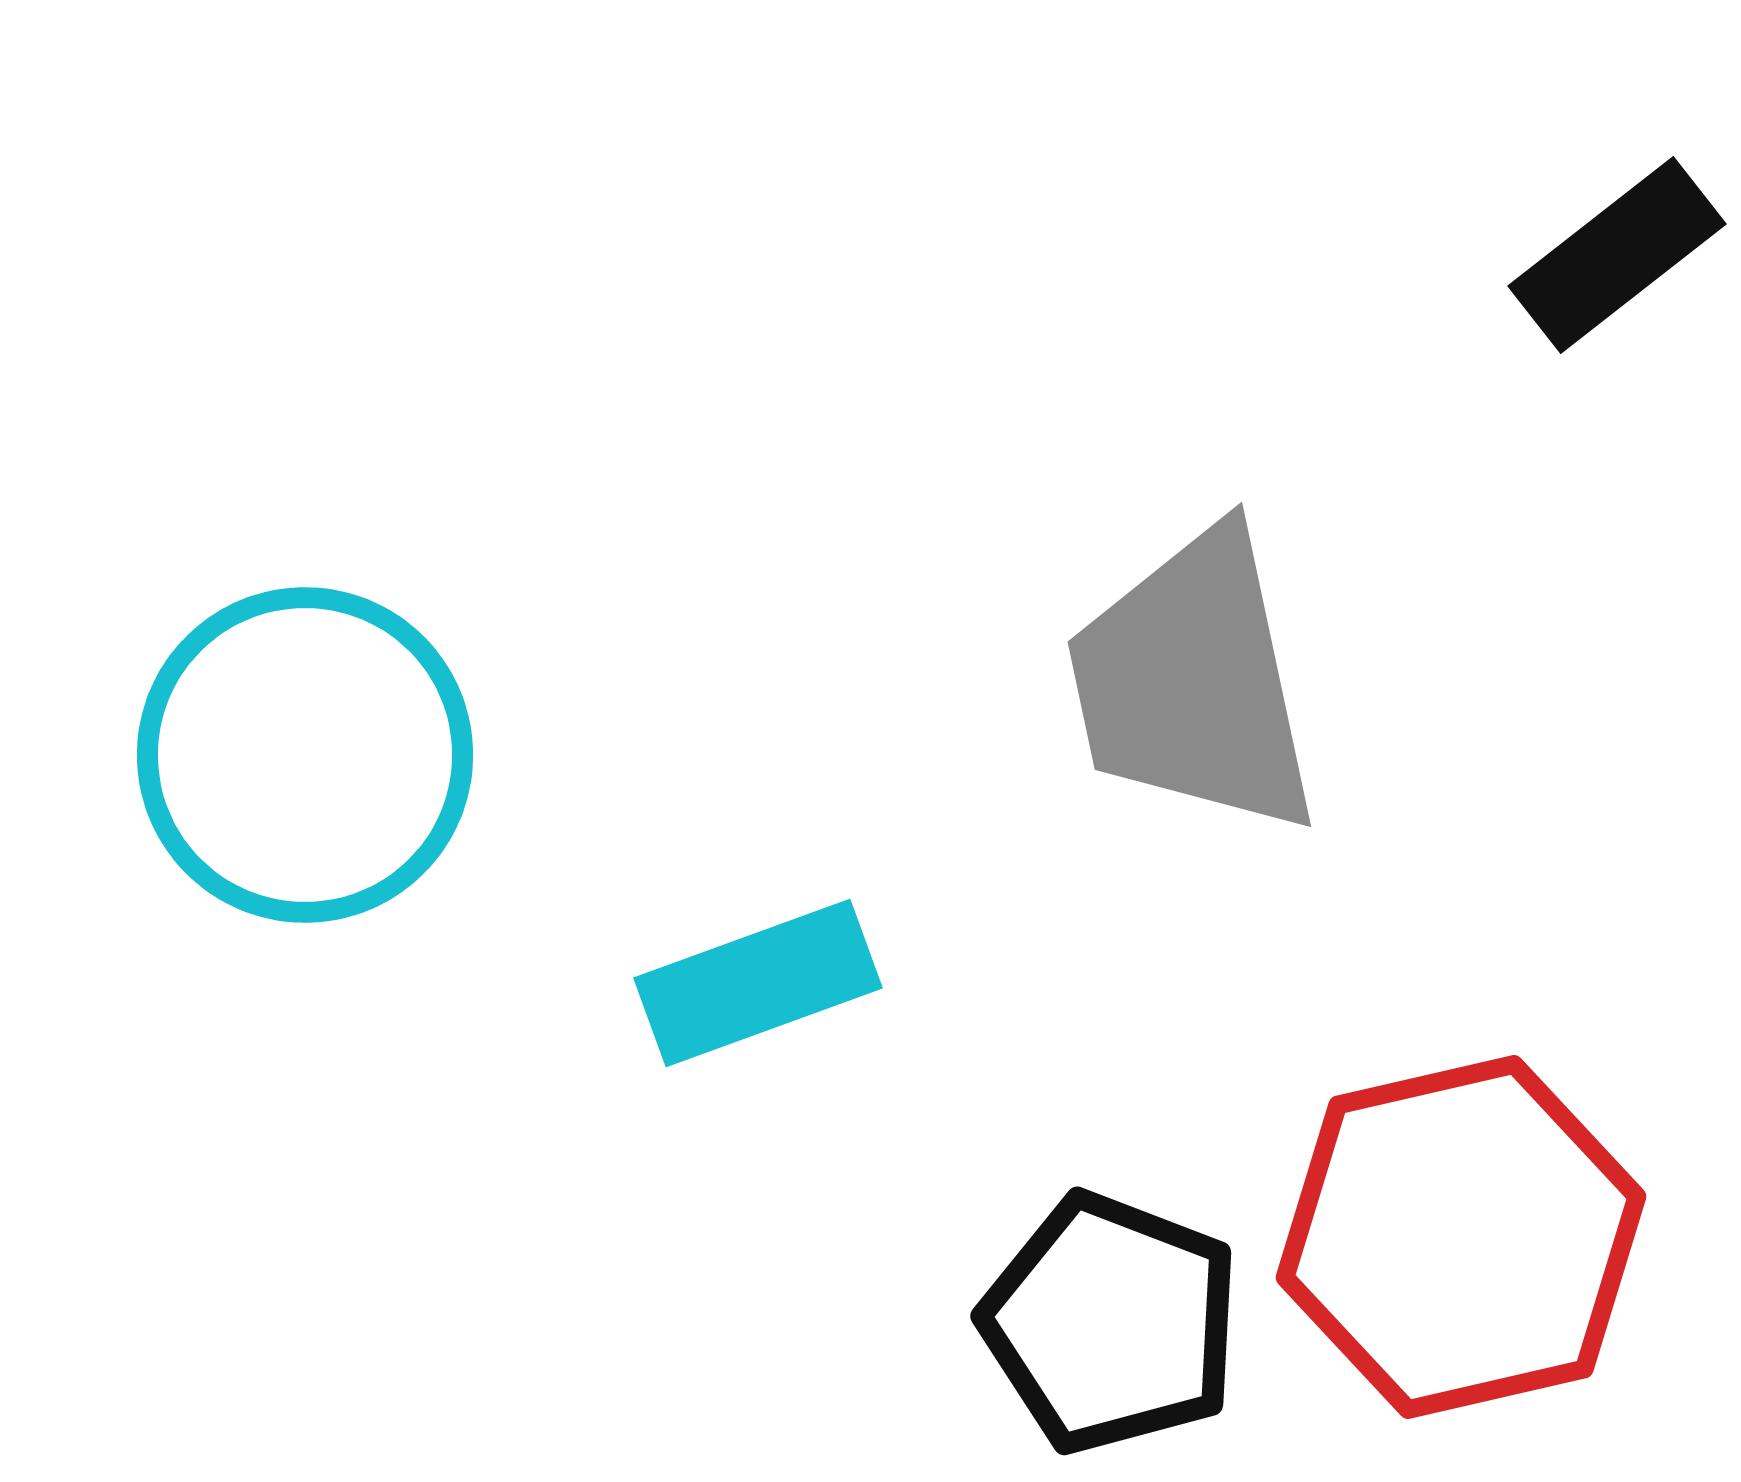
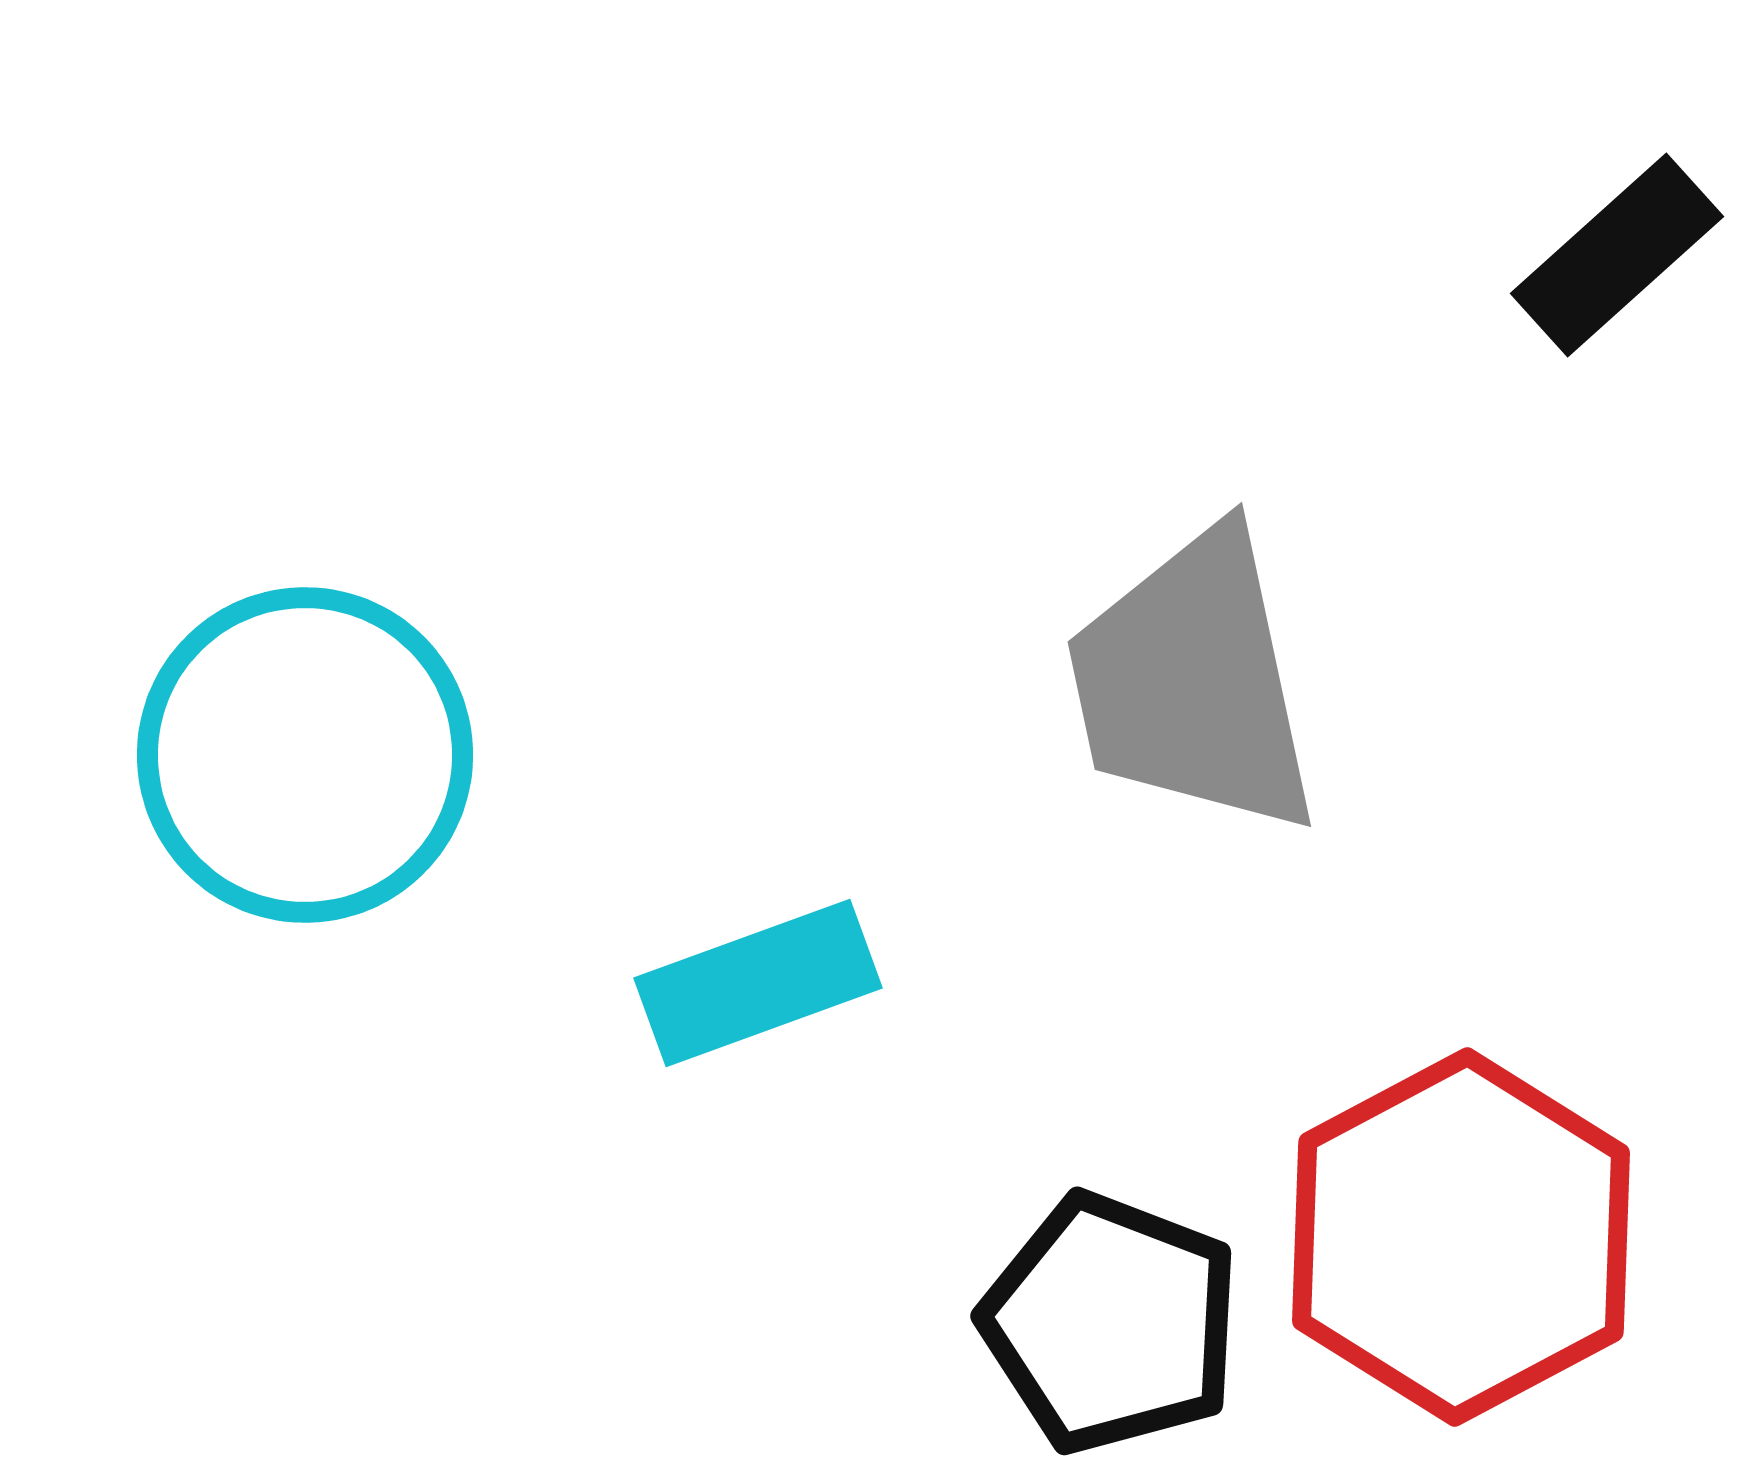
black rectangle: rotated 4 degrees counterclockwise
red hexagon: rotated 15 degrees counterclockwise
